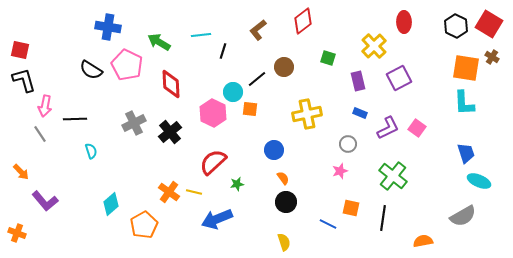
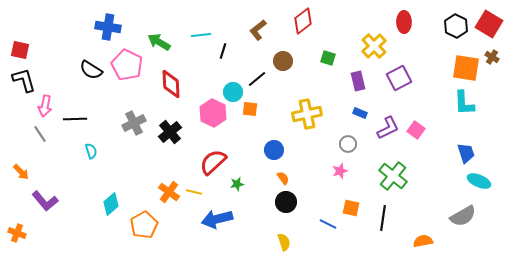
brown circle at (284, 67): moved 1 px left, 6 px up
pink square at (417, 128): moved 1 px left, 2 px down
blue arrow at (217, 219): rotated 8 degrees clockwise
